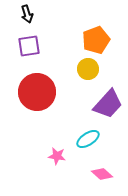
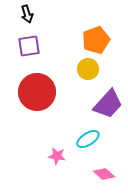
pink diamond: moved 2 px right
